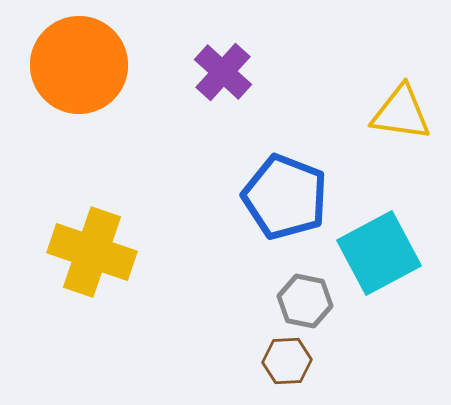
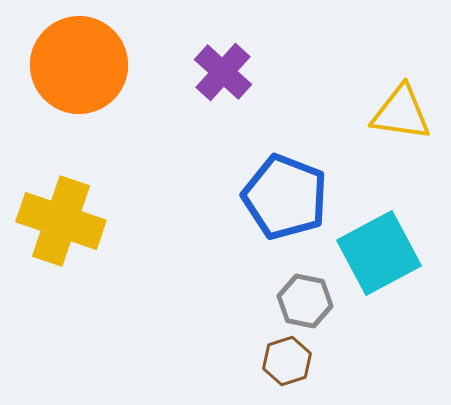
yellow cross: moved 31 px left, 31 px up
brown hexagon: rotated 15 degrees counterclockwise
